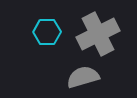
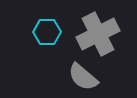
gray semicircle: rotated 124 degrees counterclockwise
